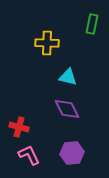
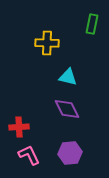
red cross: rotated 18 degrees counterclockwise
purple hexagon: moved 2 px left
